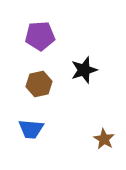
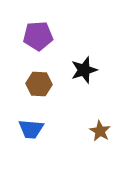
purple pentagon: moved 2 px left
brown hexagon: rotated 15 degrees clockwise
brown star: moved 4 px left, 8 px up
